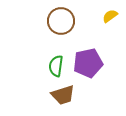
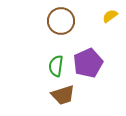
purple pentagon: rotated 12 degrees counterclockwise
